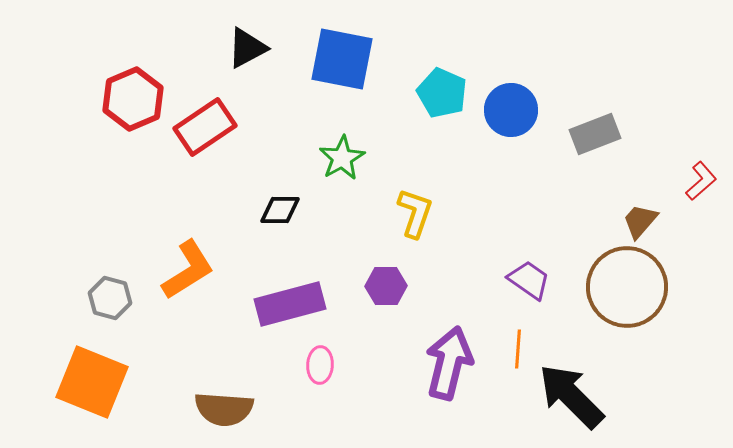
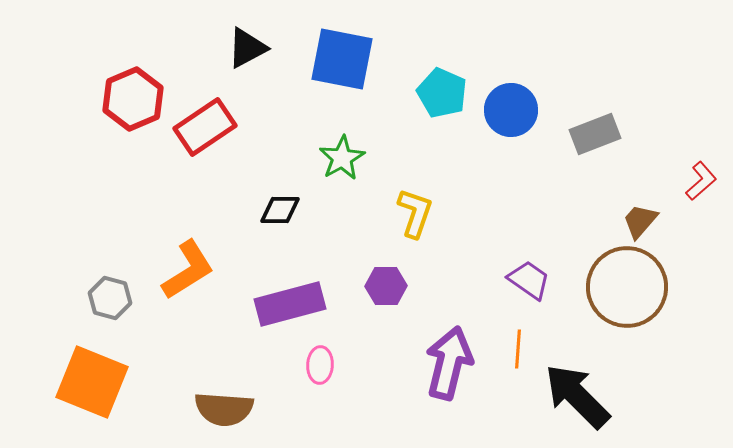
black arrow: moved 6 px right
